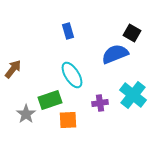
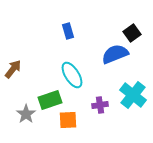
black square: rotated 24 degrees clockwise
purple cross: moved 2 px down
